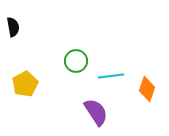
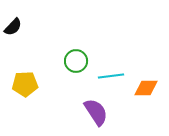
black semicircle: rotated 54 degrees clockwise
yellow pentagon: rotated 25 degrees clockwise
orange diamond: moved 1 px left, 1 px up; rotated 70 degrees clockwise
